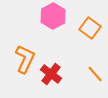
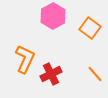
red cross: rotated 25 degrees clockwise
